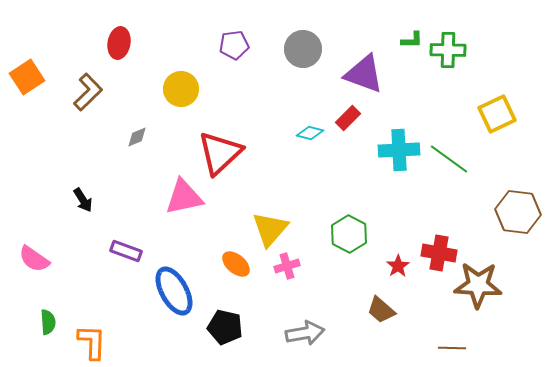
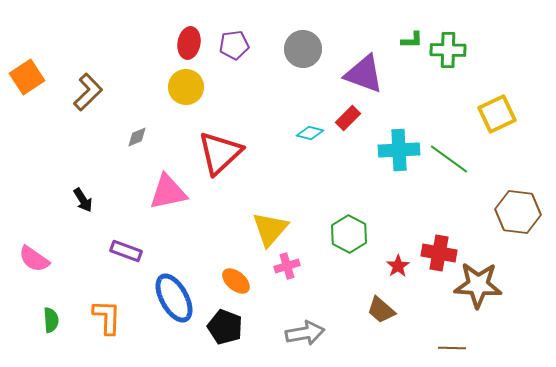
red ellipse: moved 70 px right
yellow circle: moved 5 px right, 2 px up
pink triangle: moved 16 px left, 5 px up
orange ellipse: moved 17 px down
blue ellipse: moved 7 px down
green semicircle: moved 3 px right, 2 px up
black pentagon: rotated 8 degrees clockwise
orange L-shape: moved 15 px right, 25 px up
